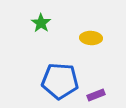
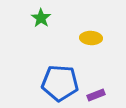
green star: moved 5 px up
blue pentagon: moved 2 px down
